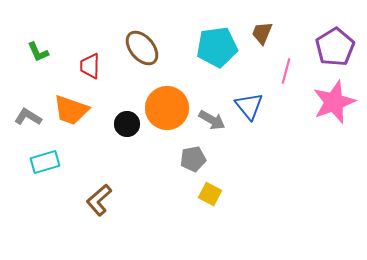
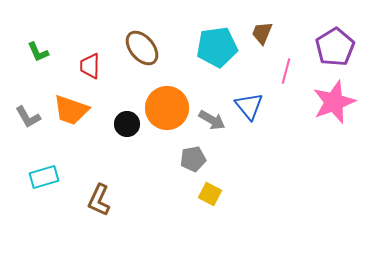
gray L-shape: rotated 152 degrees counterclockwise
cyan rectangle: moved 1 px left, 15 px down
brown L-shape: rotated 24 degrees counterclockwise
